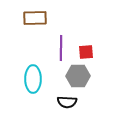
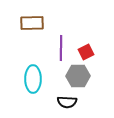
brown rectangle: moved 3 px left, 5 px down
red square: rotated 21 degrees counterclockwise
